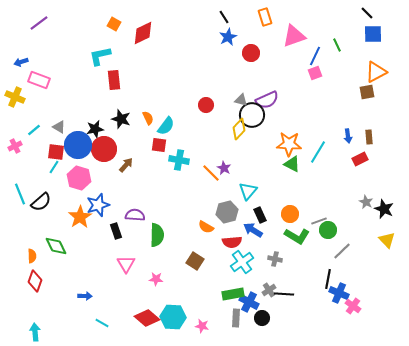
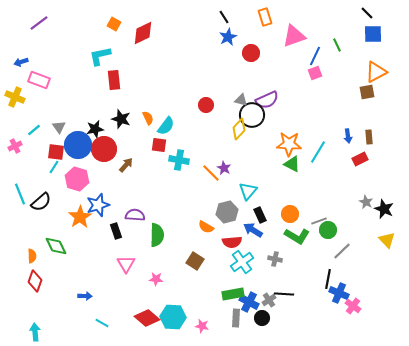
gray triangle at (59, 127): rotated 24 degrees clockwise
pink hexagon at (79, 178): moved 2 px left, 1 px down
gray cross at (269, 290): moved 10 px down
